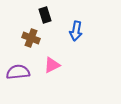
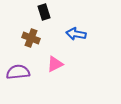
black rectangle: moved 1 px left, 3 px up
blue arrow: moved 3 px down; rotated 90 degrees clockwise
pink triangle: moved 3 px right, 1 px up
